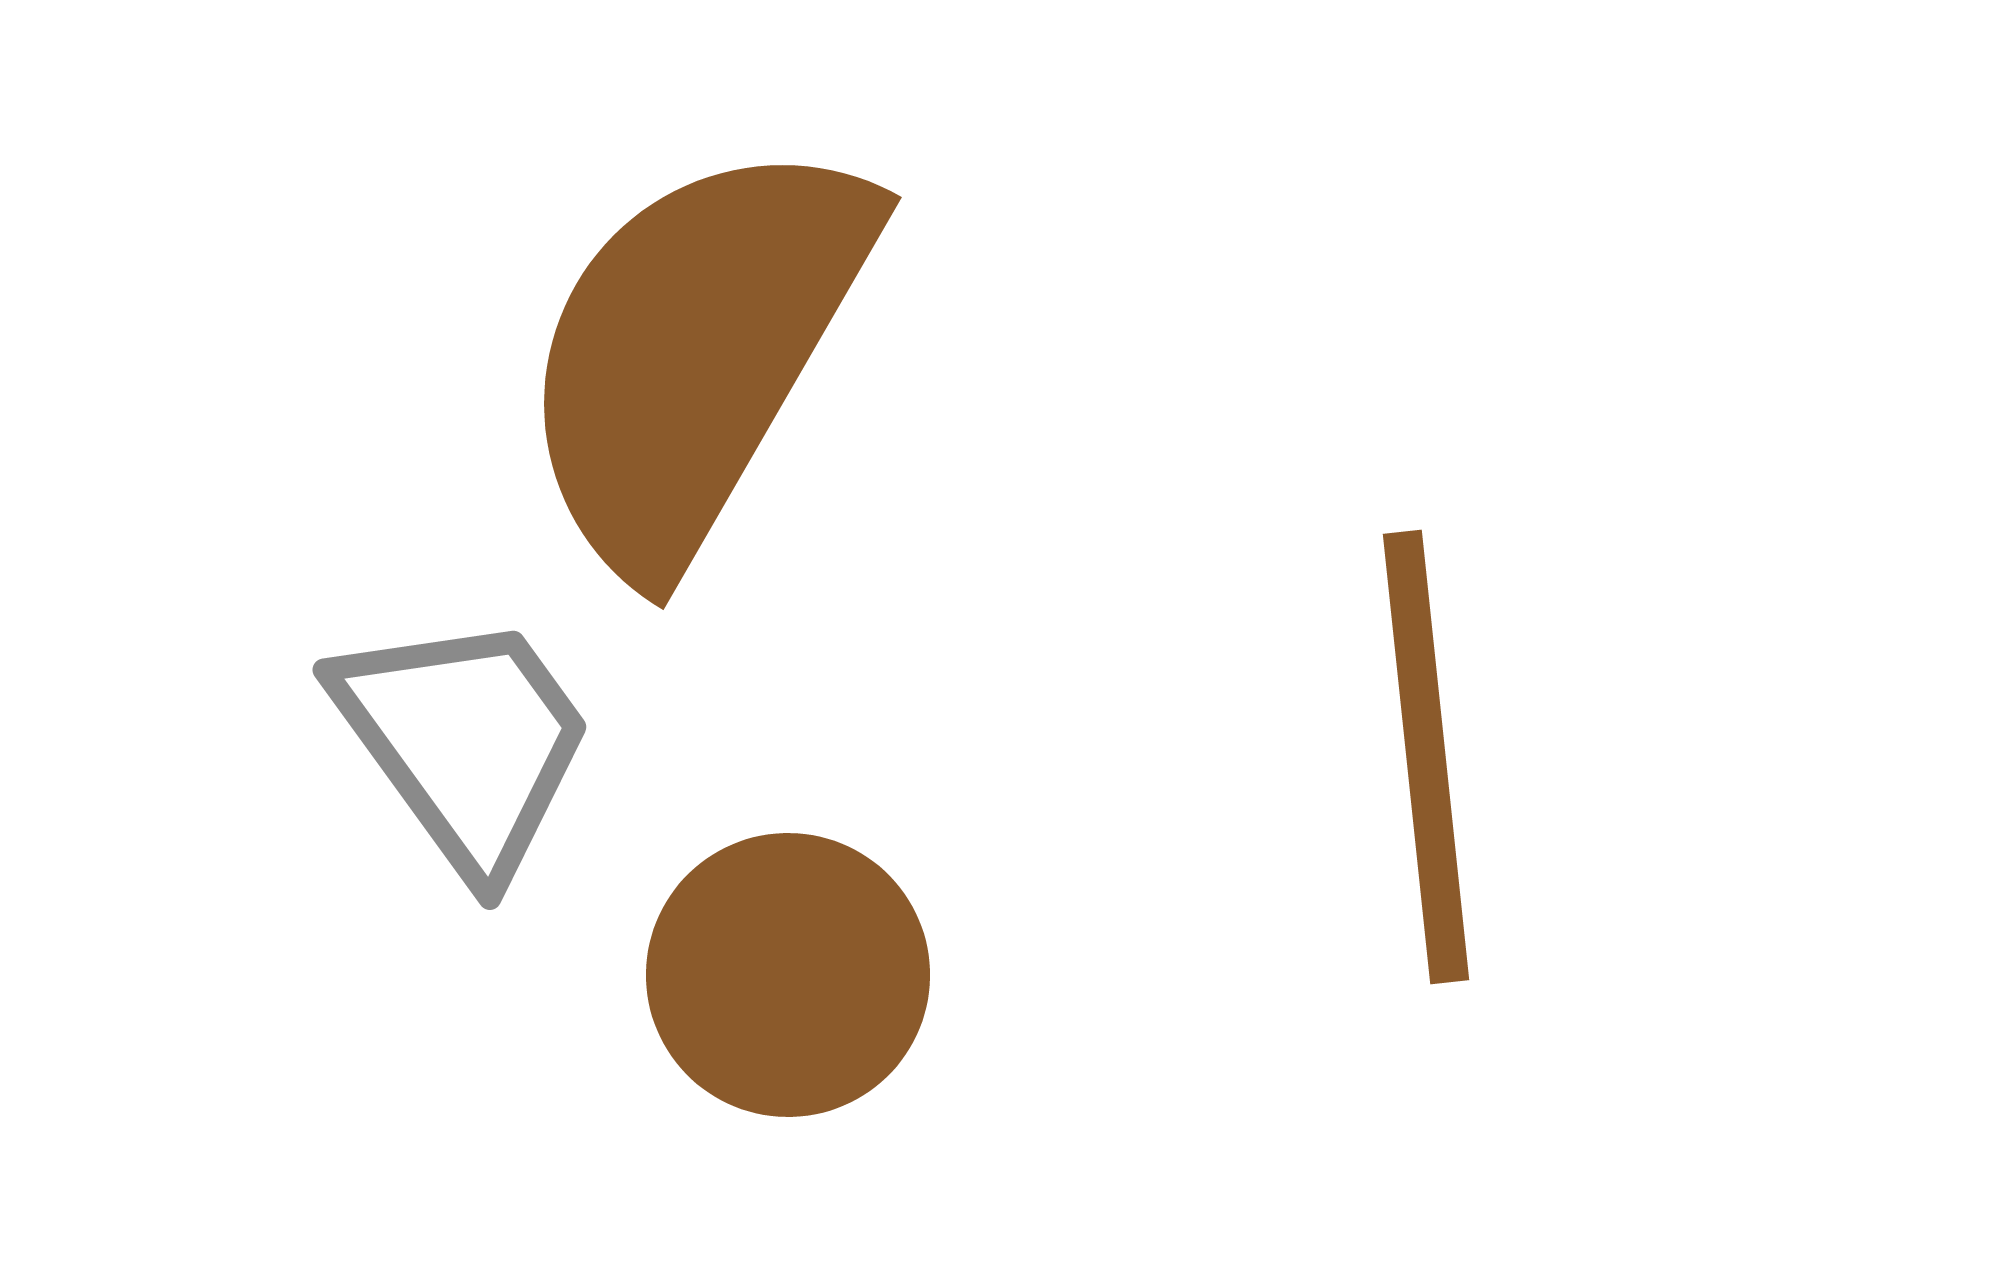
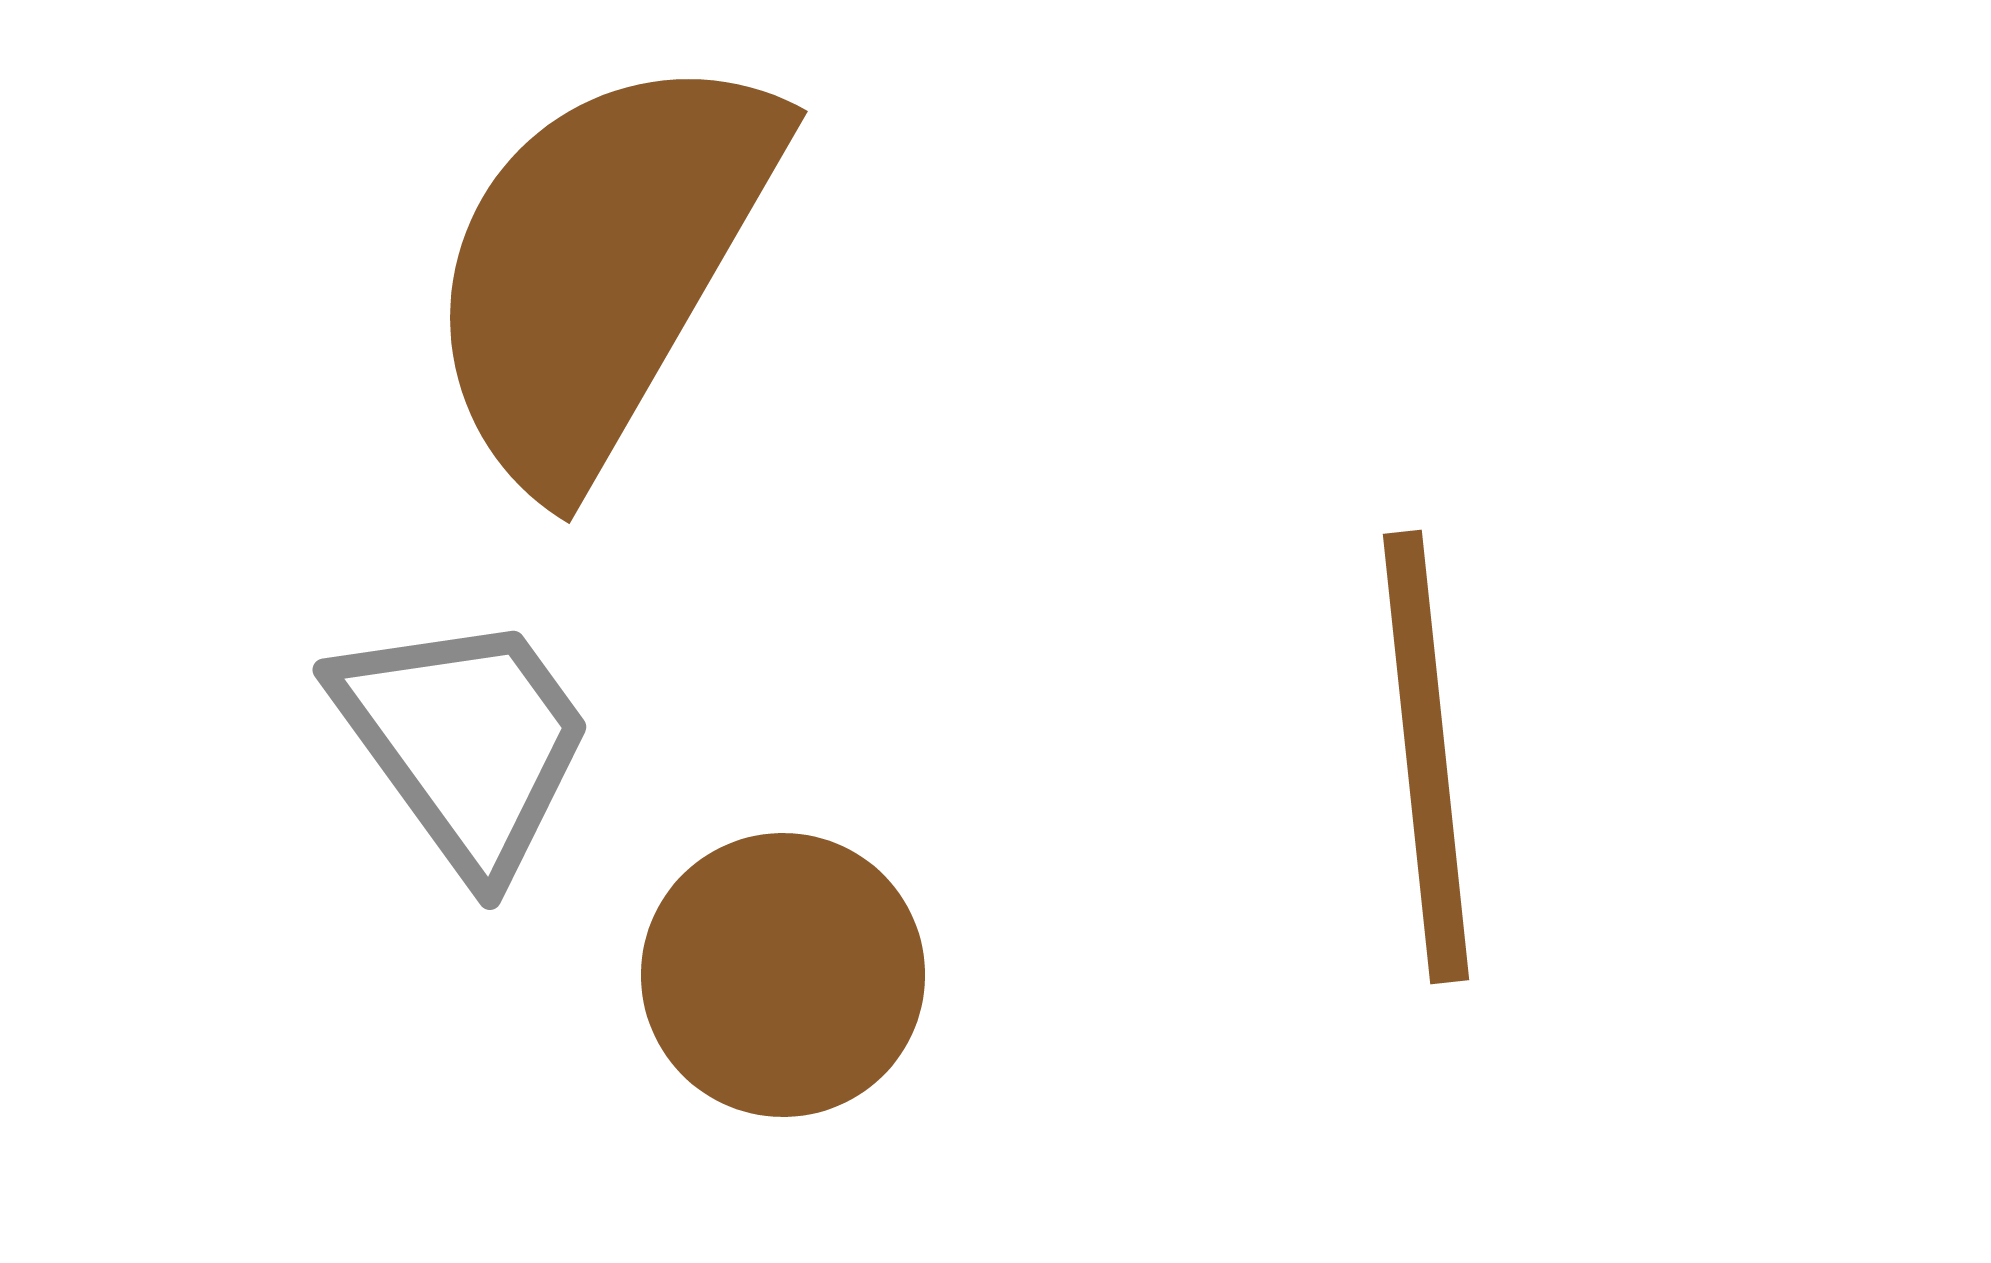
brown semicircle: moved 94 px left, 86 px up
brown circle: moved 5 px left
